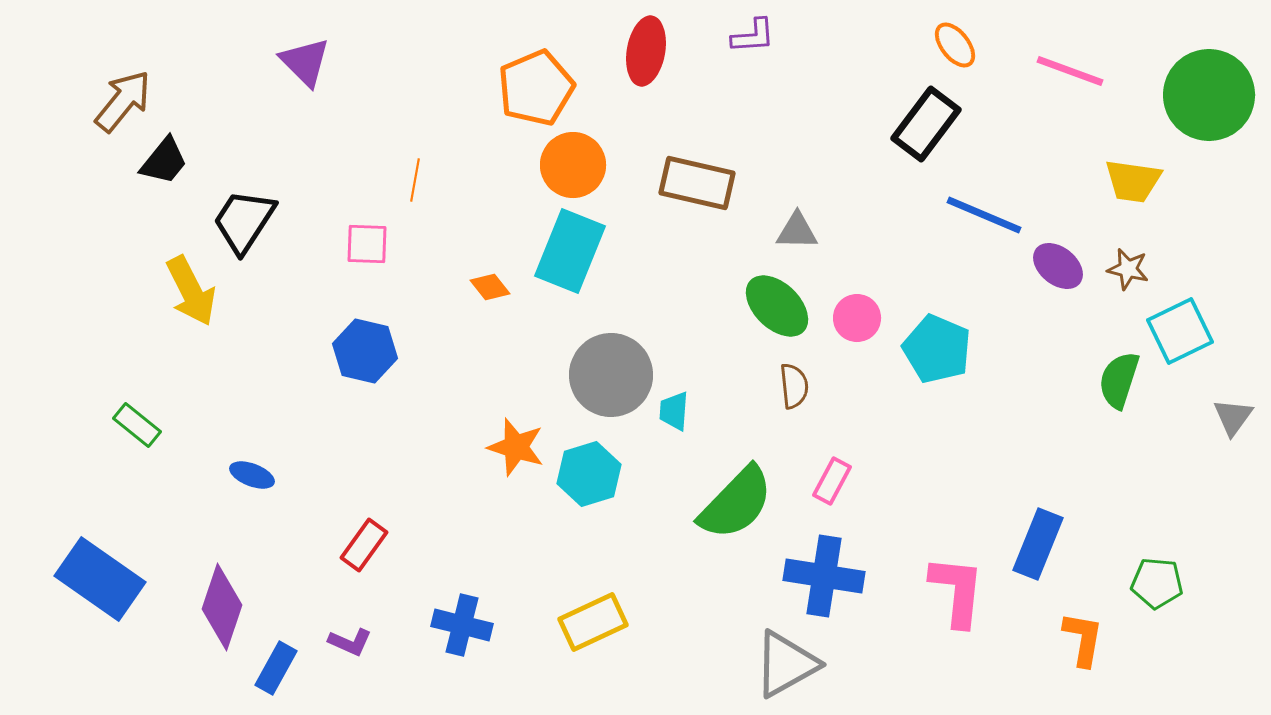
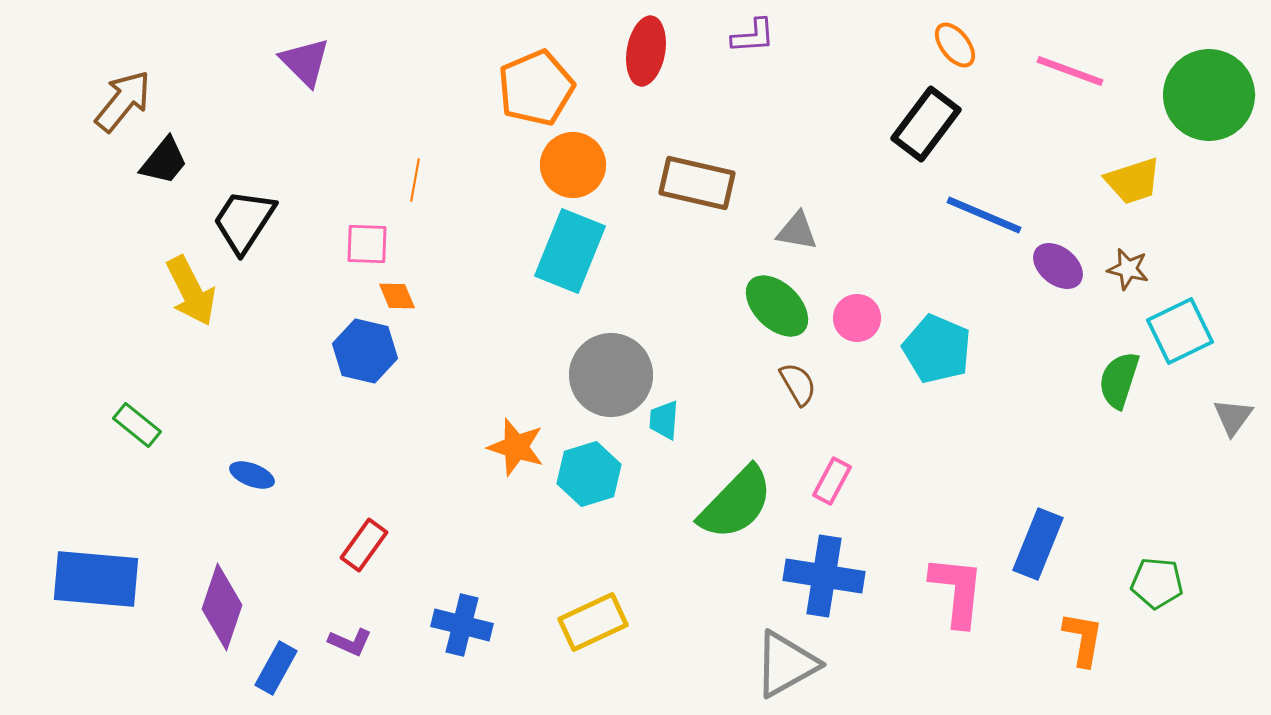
yellow trapezoid at (1133, 181): rotated 26 degrees counterclockwise
gray triangle at (797, 231): rotated 9 degrees clockwise
orange diamond at (490, 287): moved 93 px left, 9 px down; rotated 15 degrees clockwise
brown semicircle at (794, 386): moved 4 px right, 2 px up; rotated 24 degrees counterclockwise
cyan trapezoid at (674, 411): moved 10 px left, 9 px down
blue rectangle at (100, 579): moved 4 px left; rotated 30 degrees counterclockwise
